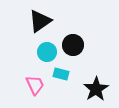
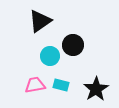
cyan circle: moved 3 px right, 4 px down
cyan rectangle: moved 11 px down
pink trapezoid: rotated 75 degrees counterclockwise
